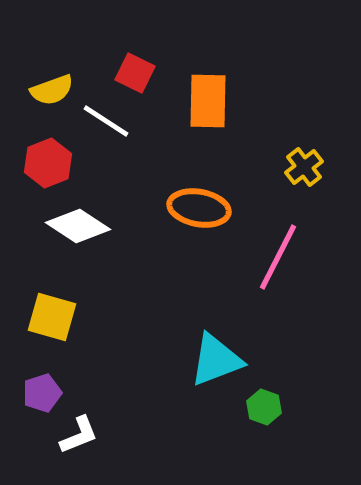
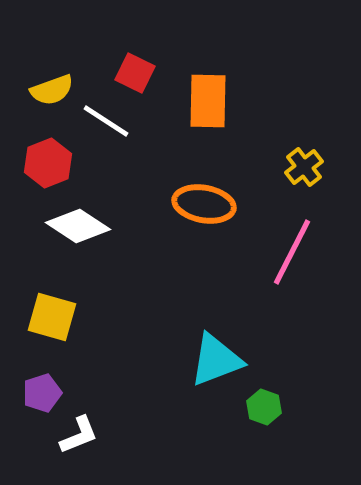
orange ellipse: moved 5 px right, 4 px up
pink line: moved 14 px right, 5 px up
